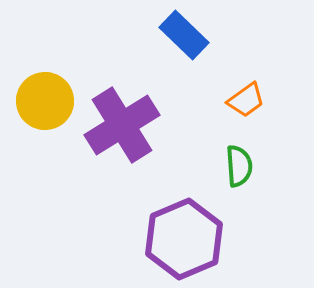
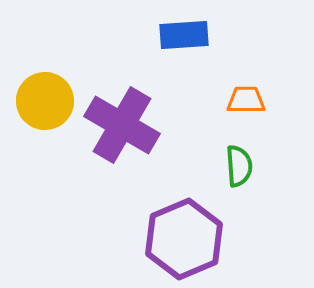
blue rectangle: rotated 48 degrees counterclockwise
orange trapezoid: rotated 144 degrees counterclockwise
purple cross: rotated 28 degrees counterclockwise
